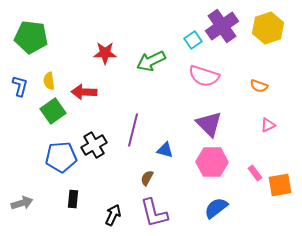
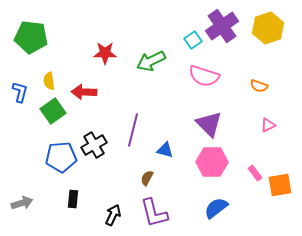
blue L-shape: moved 6 px down
